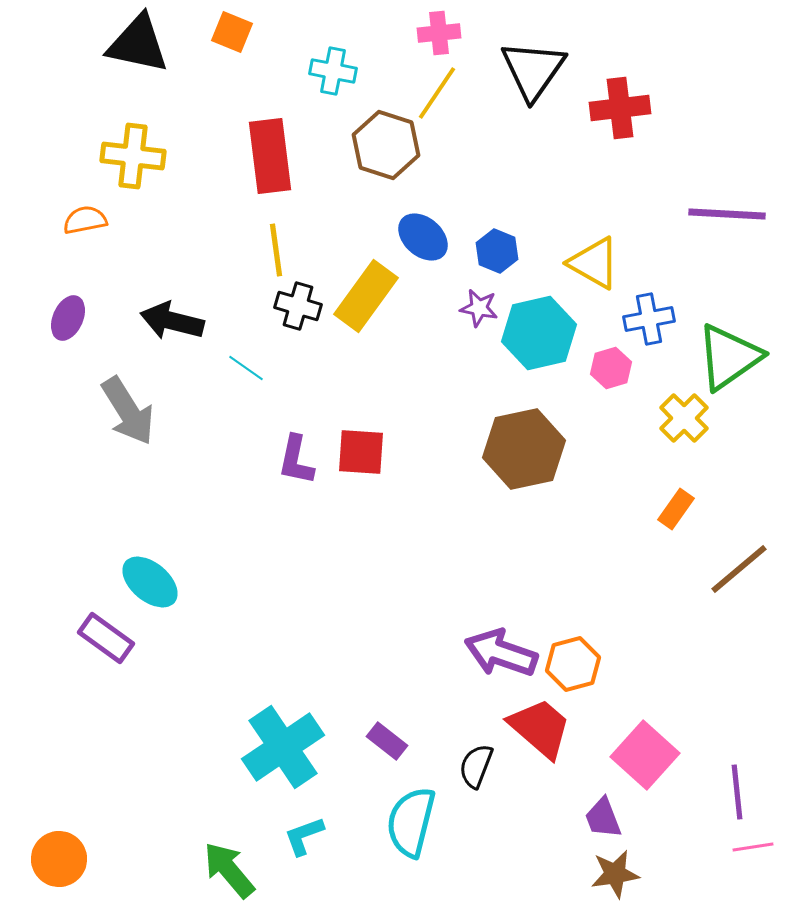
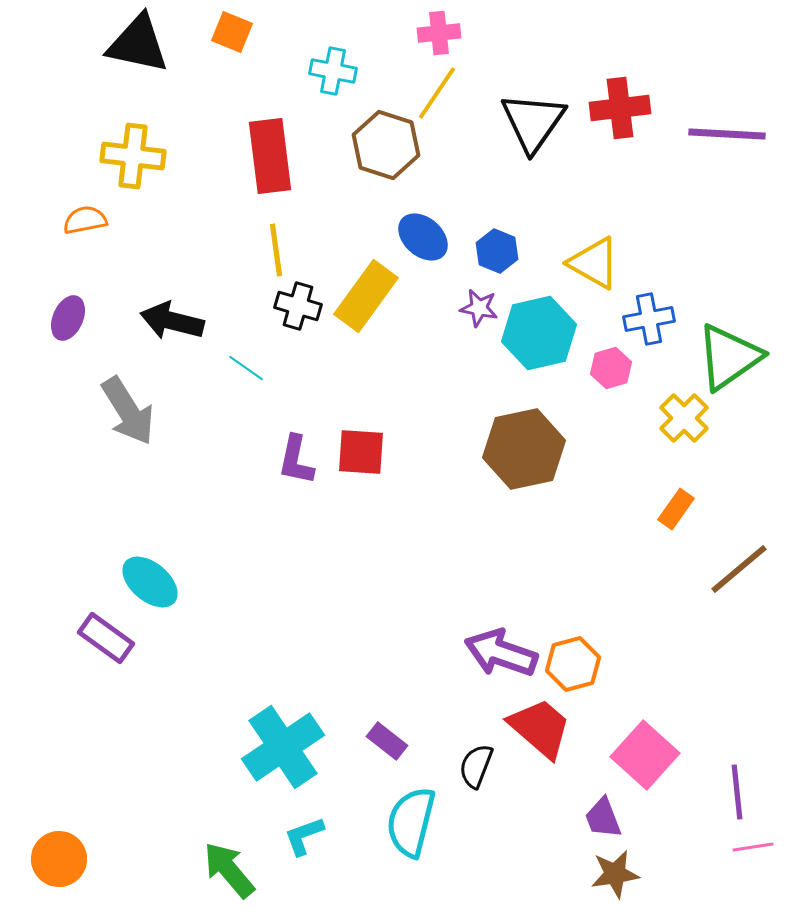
black triangle at (533, 70): moved 52 px down
purple line at (727, 214): moved 80 px up
